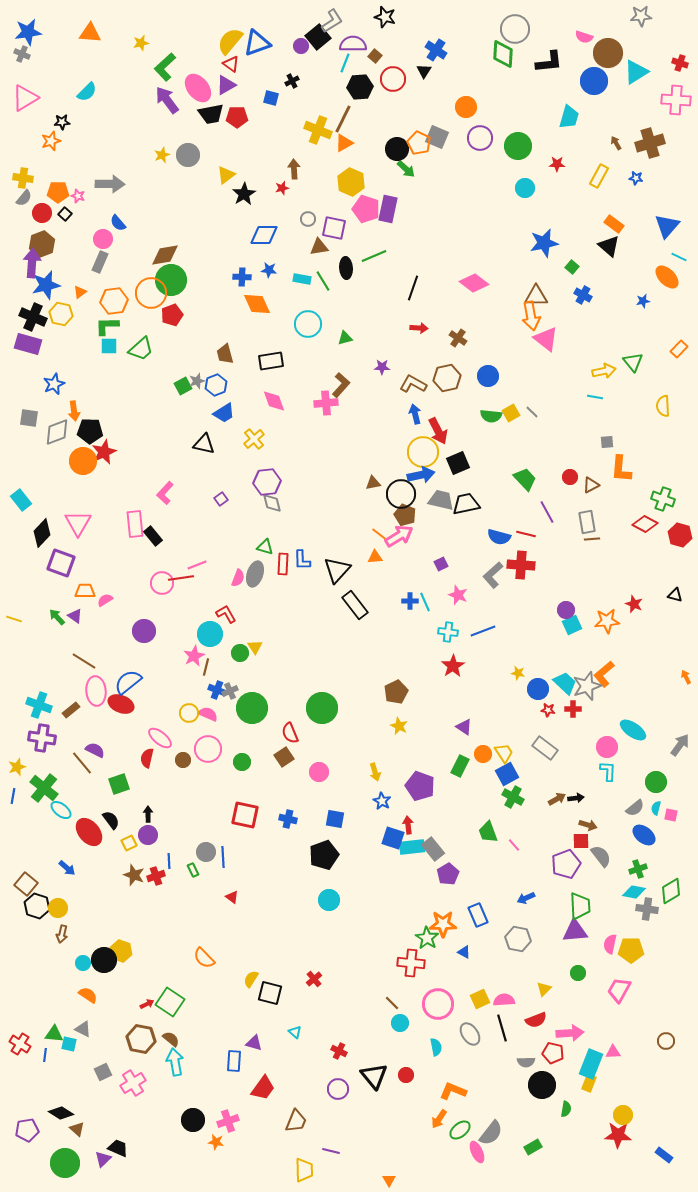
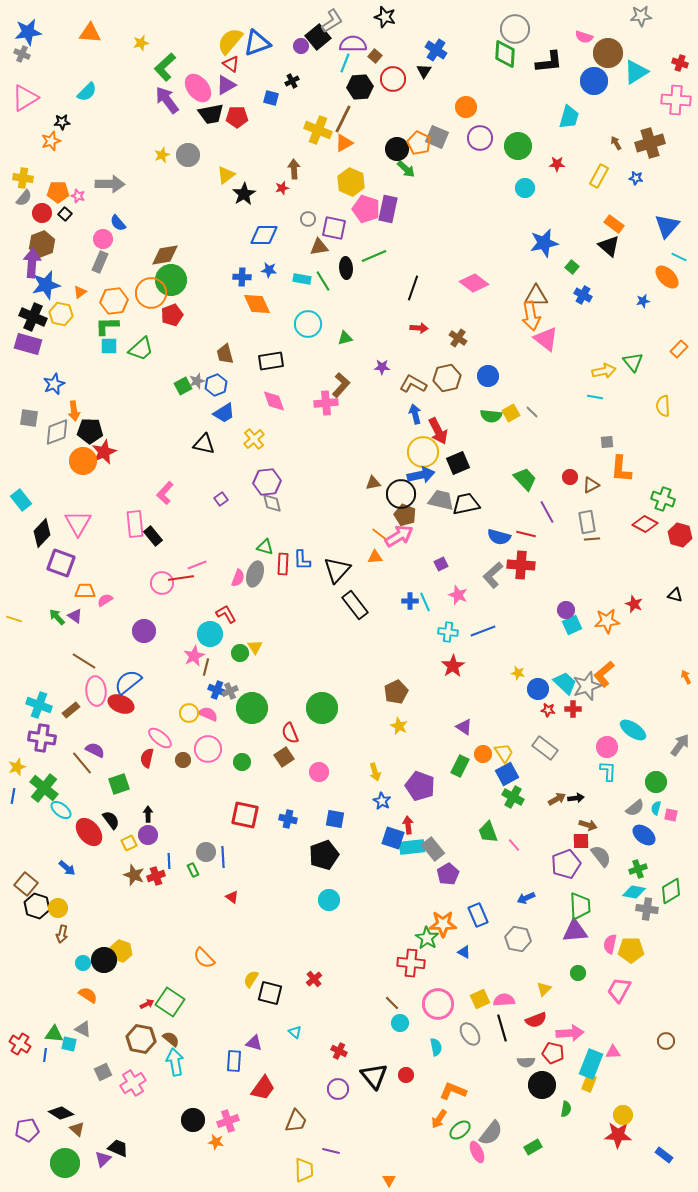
green diamond at (503, 54): moved 2 px right
